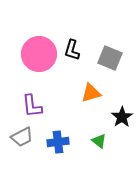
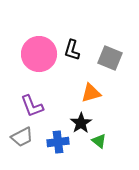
purple L-shape: rotated 15 degrees counterclockwise
black star: moved 41 px left, 6 px down
